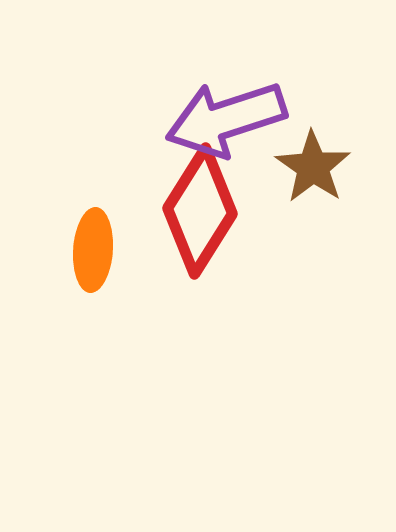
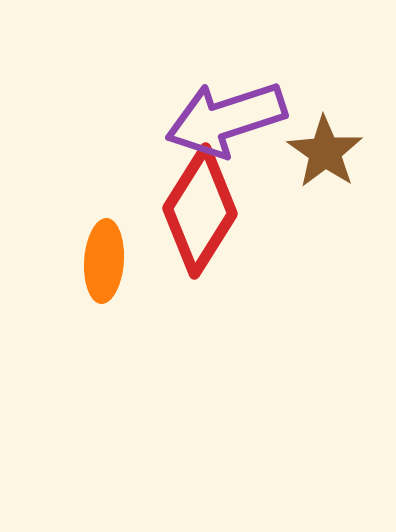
brown star: moved 12 px right, 15 px up
orange ellipse: moved 11 px right, 11 px down
